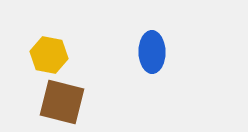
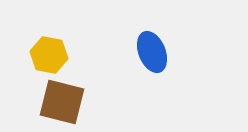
blue ellipse: rotated 21 degrees counterclockwise
